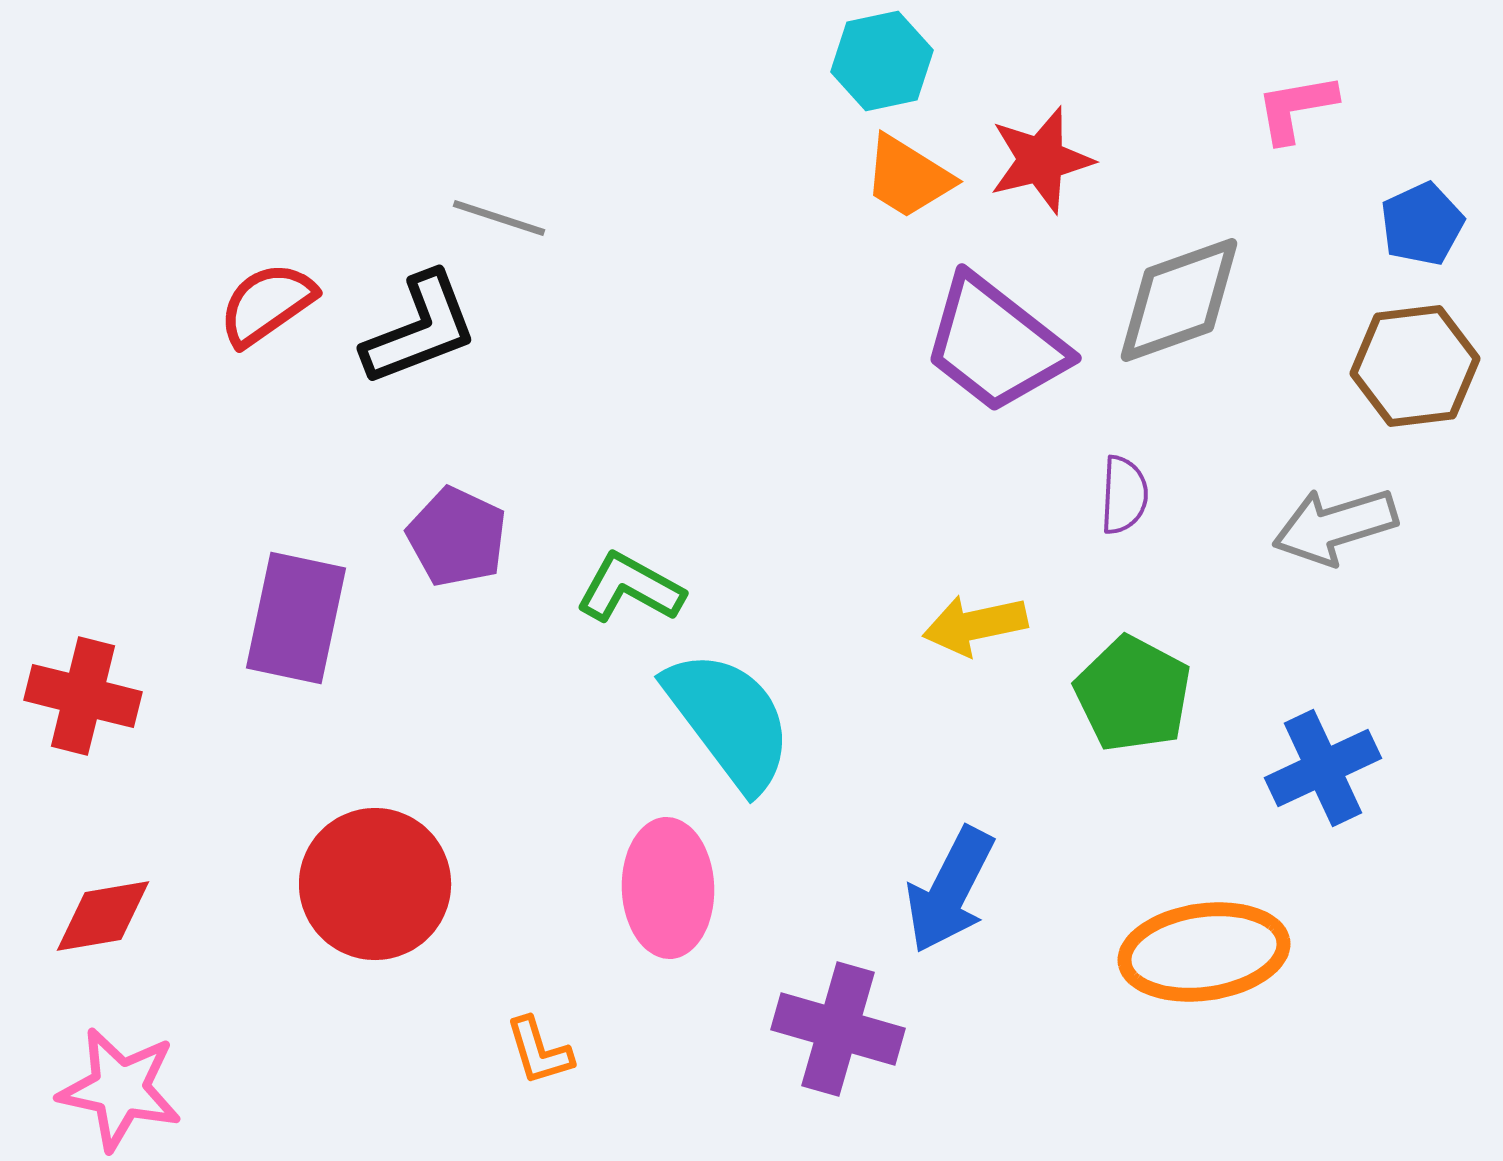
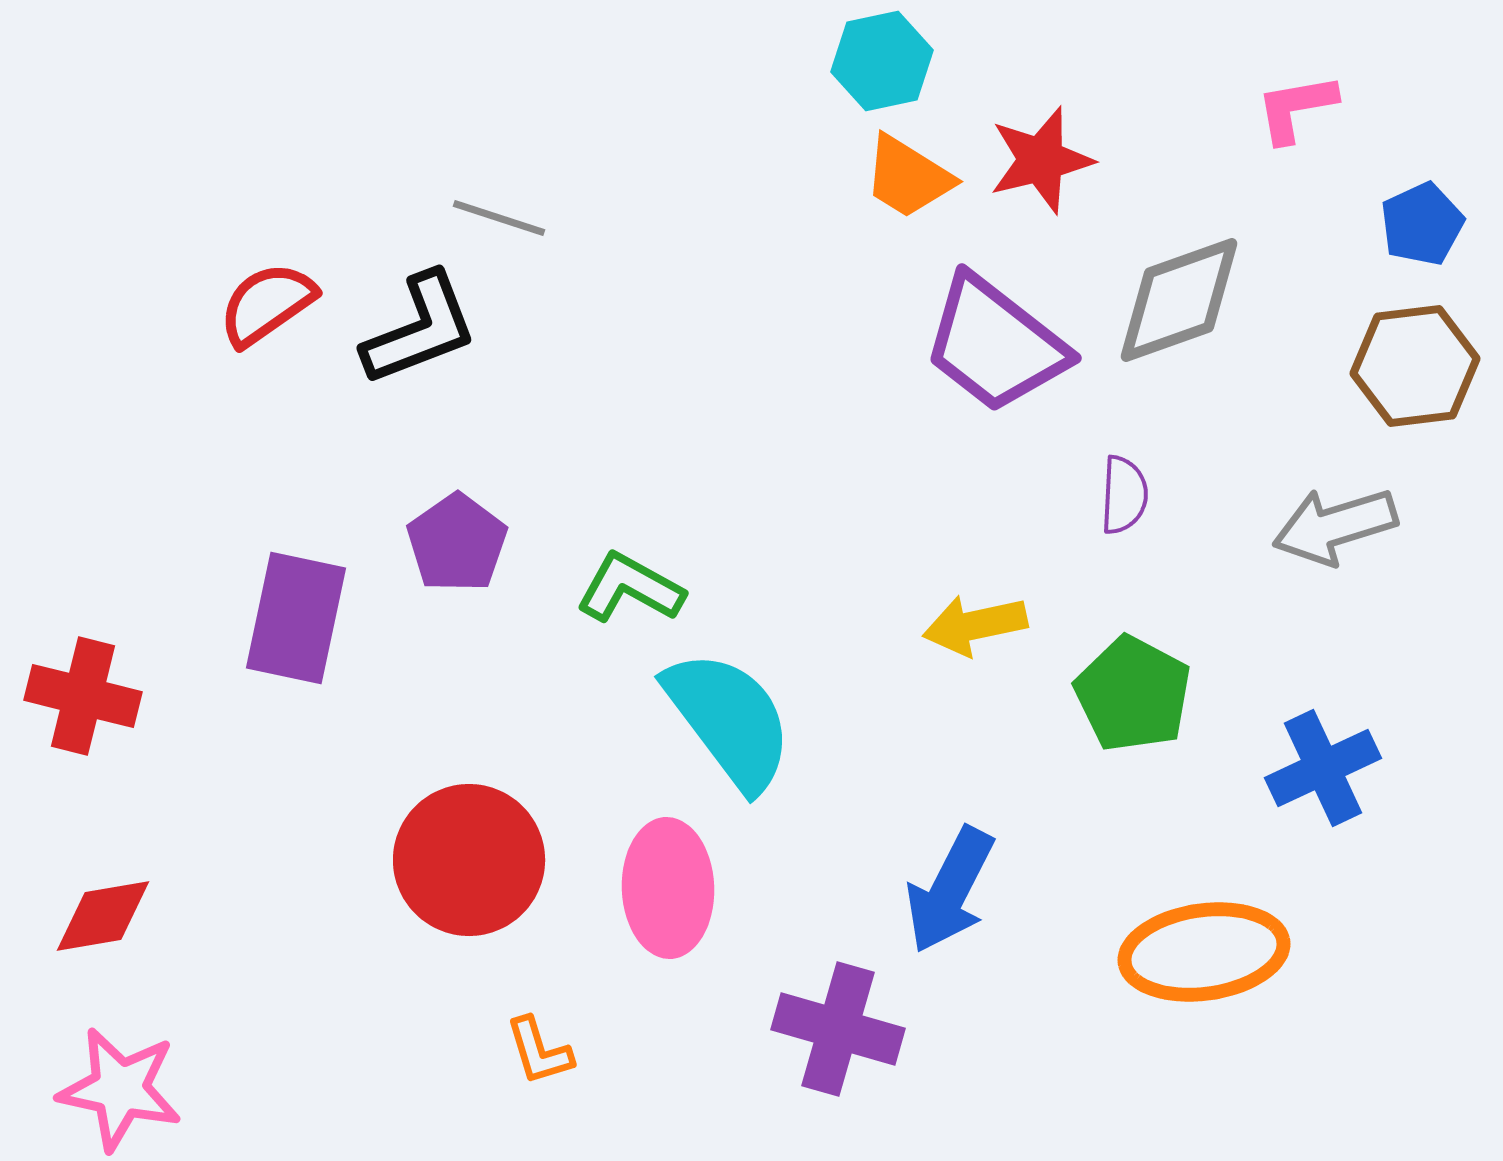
purple pentagon: moved 6 px down; rotated 12 degrees clockwise
red circle: moved 94 px right, 24 px up
